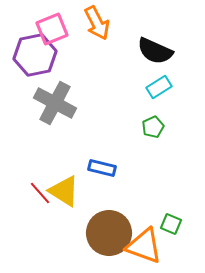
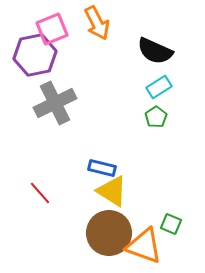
gray cross: rotated 36 degrees clockwise
green pentagon: moved 3 px right, 10 px up; rotated 10 degrees counterclockwise
yellow triangle: moved 48 px right
